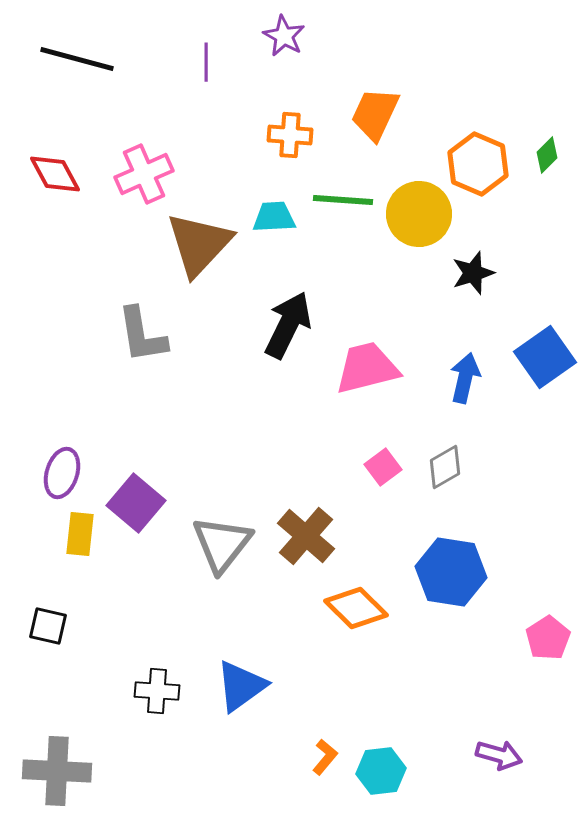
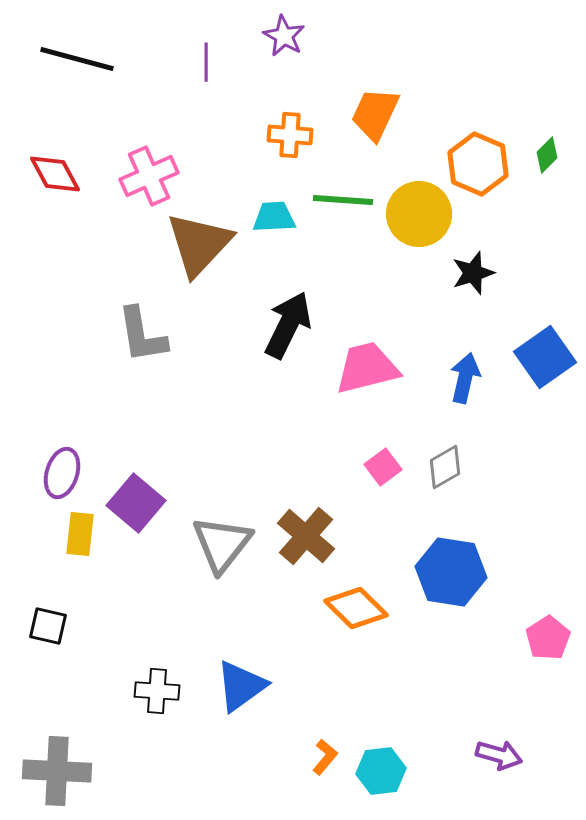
pink cross: moved 5 px right, 2 px down
